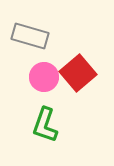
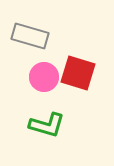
red square: rotated 33 degrees counterclockwise
green L-shape: moved 2 px right; rotated 93 degrees counterclockwise
